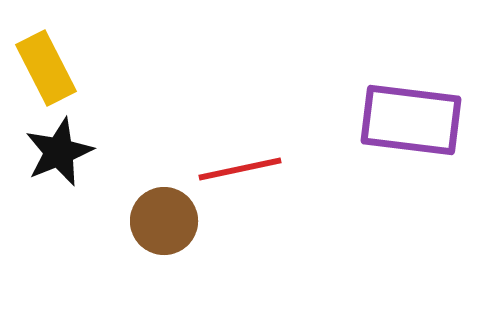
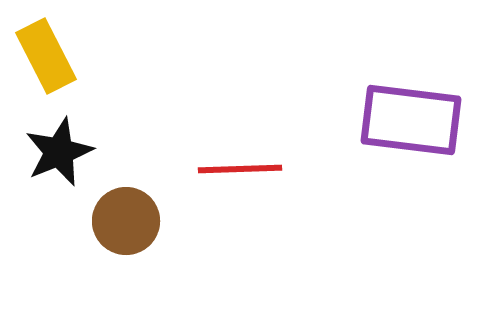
yellow rectangle: moved 12 px up
red line: rotated 10 degrees clockwise
brown circle: moved 38 px left
